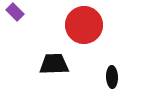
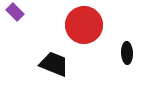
black trapezoid: rotated 24 degrees clockwise
black ellipse: moved 15 px right, 24 px up
